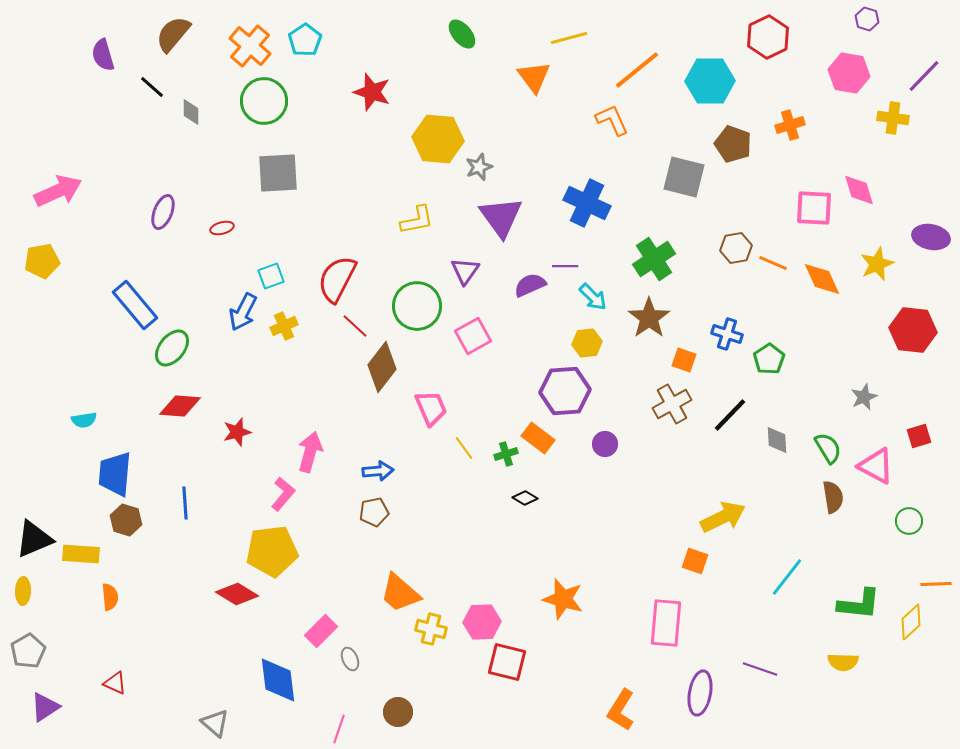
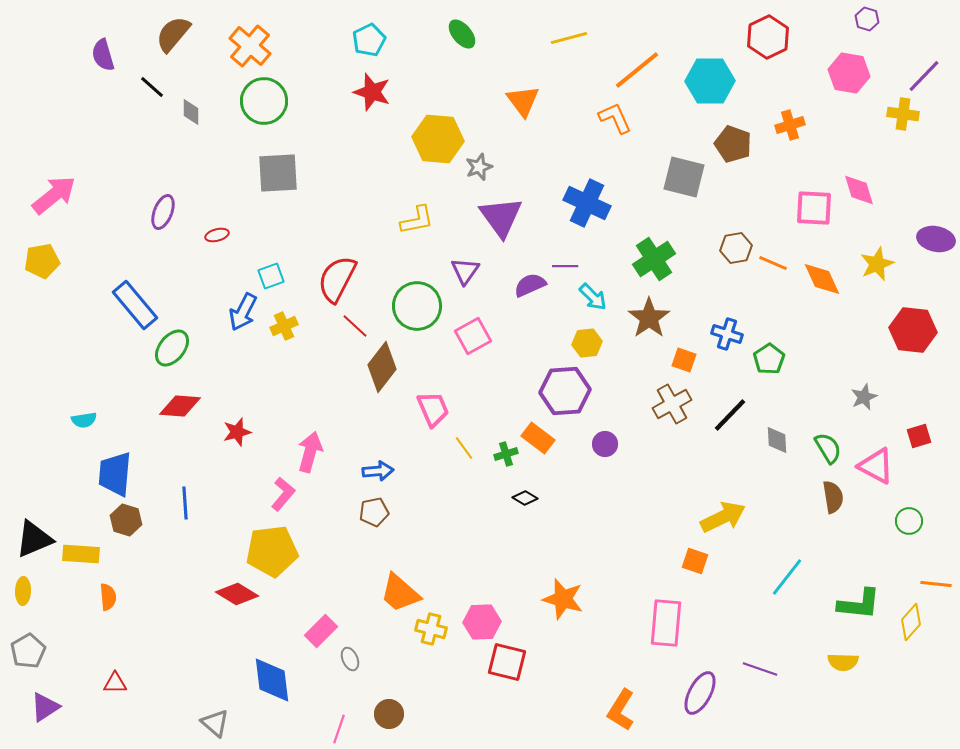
cyan pentagon at (305, 40): moved 64 px right; rotated 8 degrees clockwise
orange triangle at (534, 77): moved 11 px left, 24 px down
yellow cross at (893, 118): moved 10 px right, 4 px up
orange L-shape at (612, 120): moved 3 px right, 2 px up
pink arrow at (58, 191): moved 4 px left, 4 px down; rotated 15 degrees counterclockwise
red ellipse at (222, 228): moved 5 px left, 7 px down
purple ellipse at (931, 237): moved 5 px right, 2 px down
pink trapezoid at (431, 408): moved 2 px right, 1 px down
orange line at (936, 584): rotated 8 degrees clockwise
orange semicircle at (110, 597): moved 2 px left
yellow diamond at (911, 622): rotated 6 degrees counterclockwise
blue diamond at (278, 680): moved 6 px left
red triangle at (115, 683): rotated 25 degrees counterclockwise
purple ellipse at (700, 693): rotated 18 degrees clockwise
brown circle at (398, 712): moved 9 px left, 2 px down
